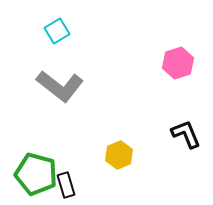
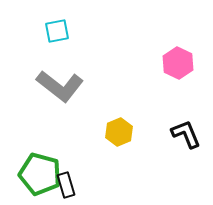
cyan square: rotated 20 degrees clockwise
pink hexagon: rotated 16 degrees counterclockwise
yellow hexagon: moved 23 px up
green pentagon: moved 4 px right
